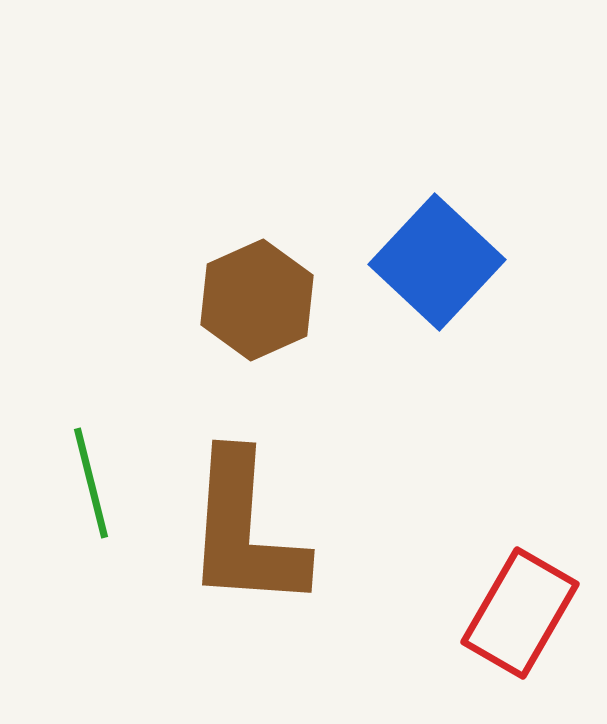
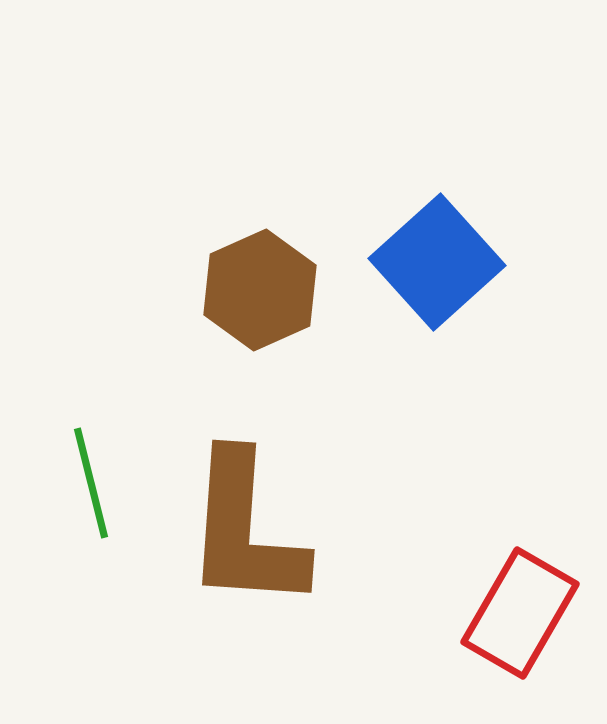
blue square: rotated 5 degrees clockwise
brown hexagon: moved 3 px right, 10 px up
